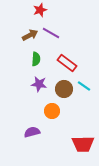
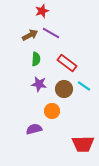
red star: moved 2 px right, 1 px down
purple semicircle: moved 2 px right, 3 px up
